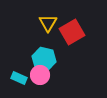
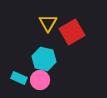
pink circle: moved 5 px down
